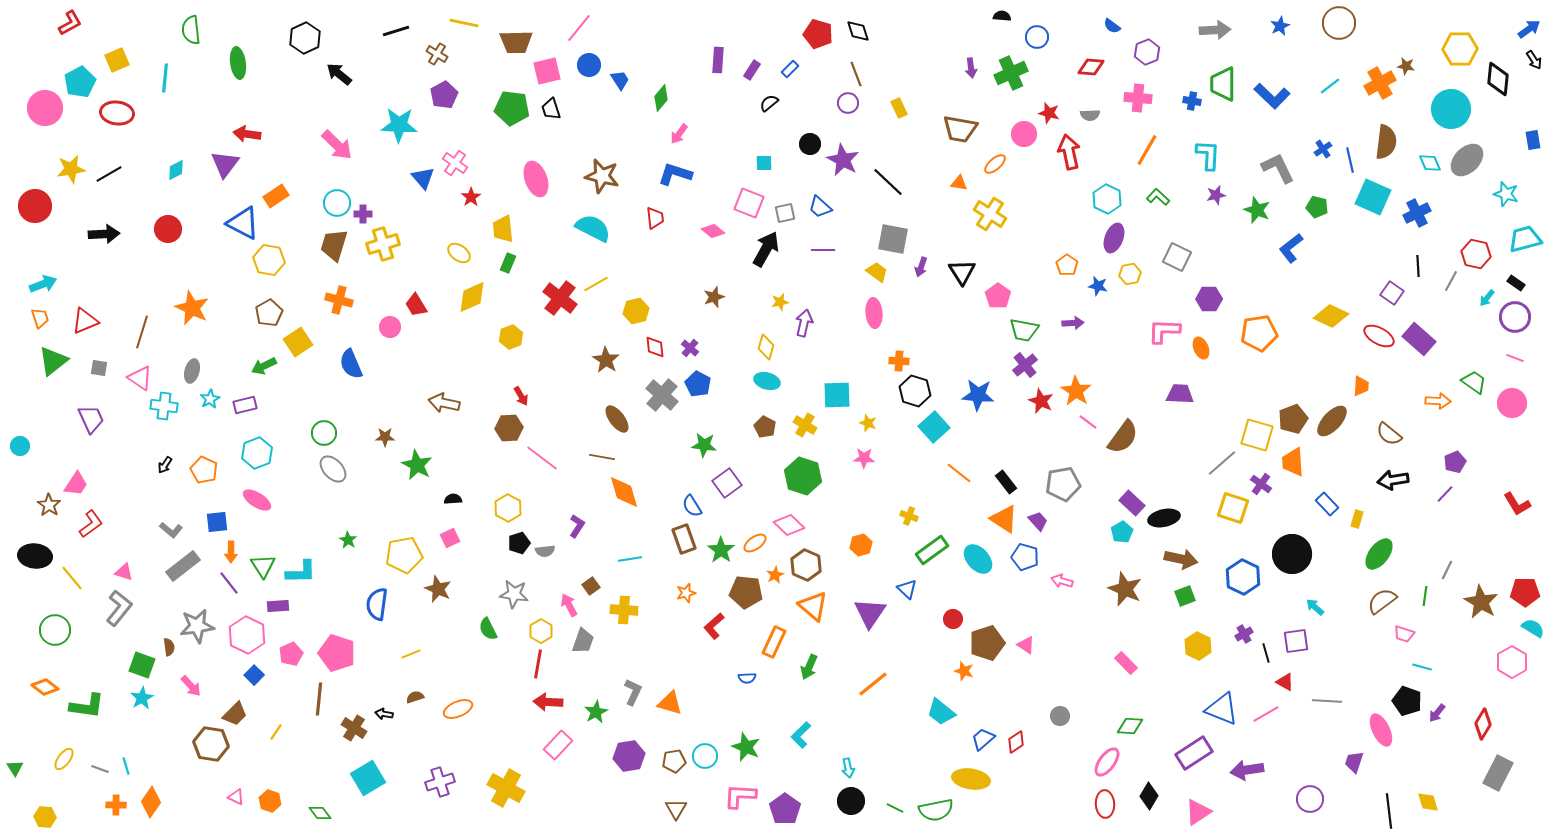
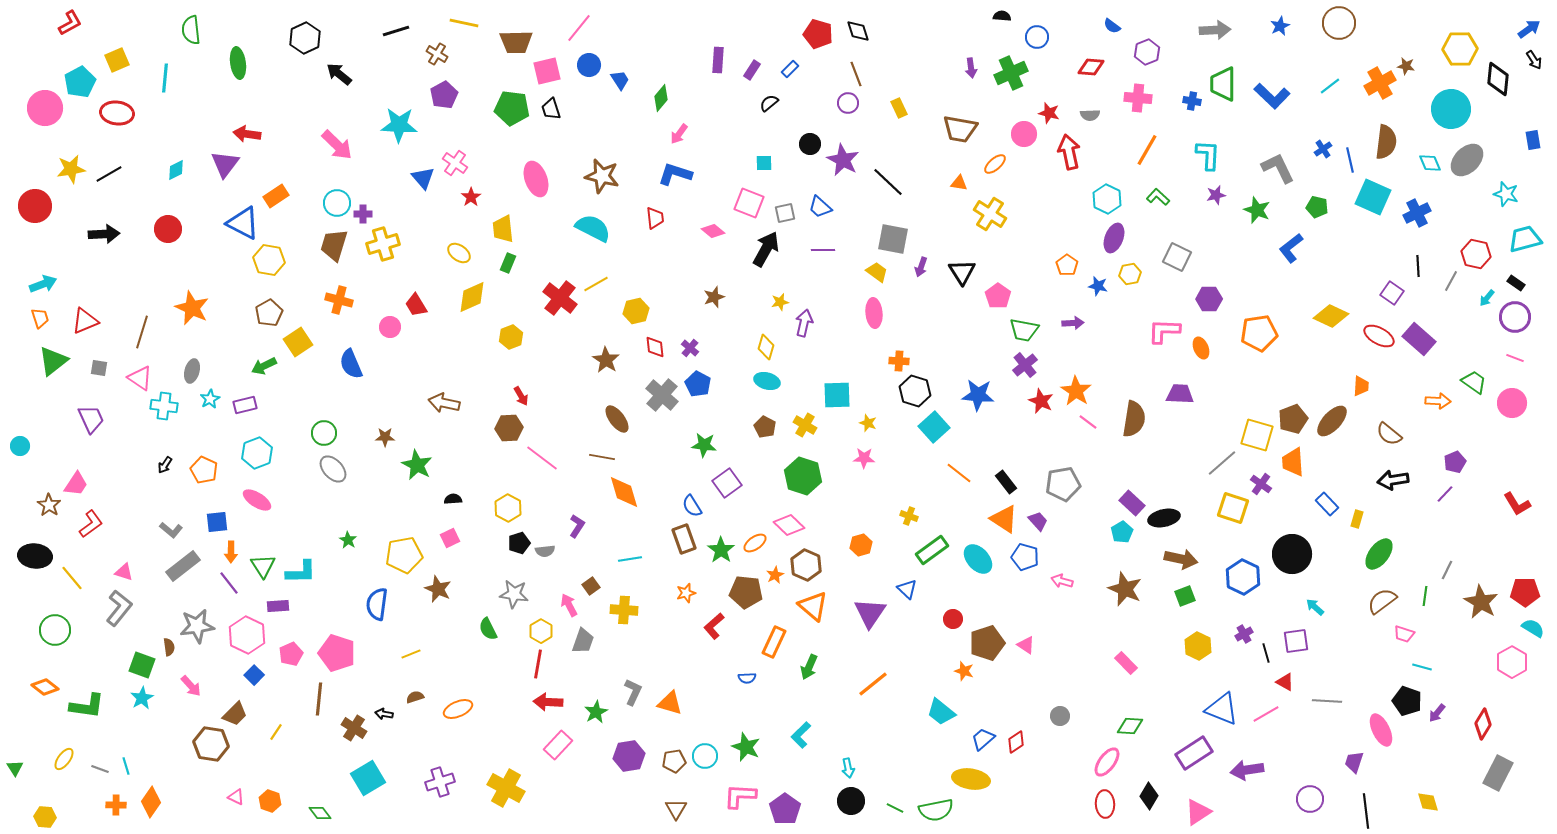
brown semicircle at (1123, 437): moved 11 px right, 18 px up; rotated 27 degrees counterclockwise
black line at (1389, 811): moved 23 px left
